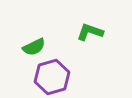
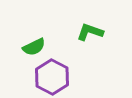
purple hexagon: rotated 16 degrees counterclockwise
